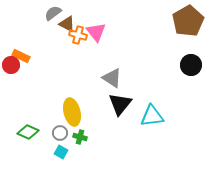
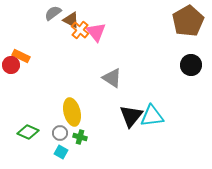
brown triangle: moved 4 px right, 4 px up
orange cross: moved 2 px right, 5 px up; rotated 24 degrees clockwise
black triangle: moved 11 px right, 12 px down
